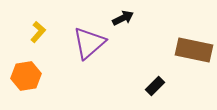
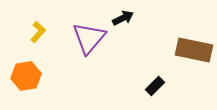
purple triangle: moved 5 px up; rotated 9 degrees counterclockwise
